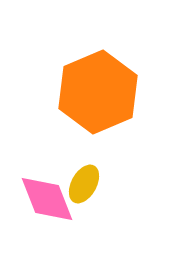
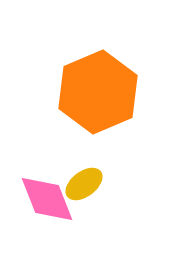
yellow ellipse: rotated 24 degrees clockwise
